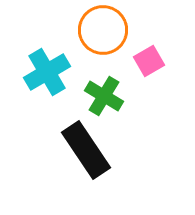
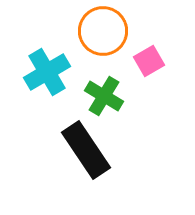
orange circle: moved 1 px down
